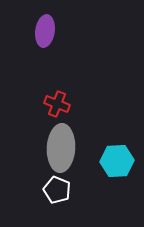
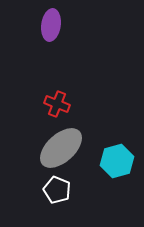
purple ellipse: moved 6 px right, 6 px up
gray ellipse: rotated 45 degrees clockwise
cyan hexagon: rotated 12 degrees counterclockwise
